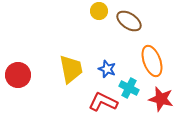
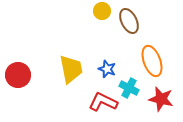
yellow circle: moved 3 px right
brown ellipse: rotated 30 degrees clockwise
